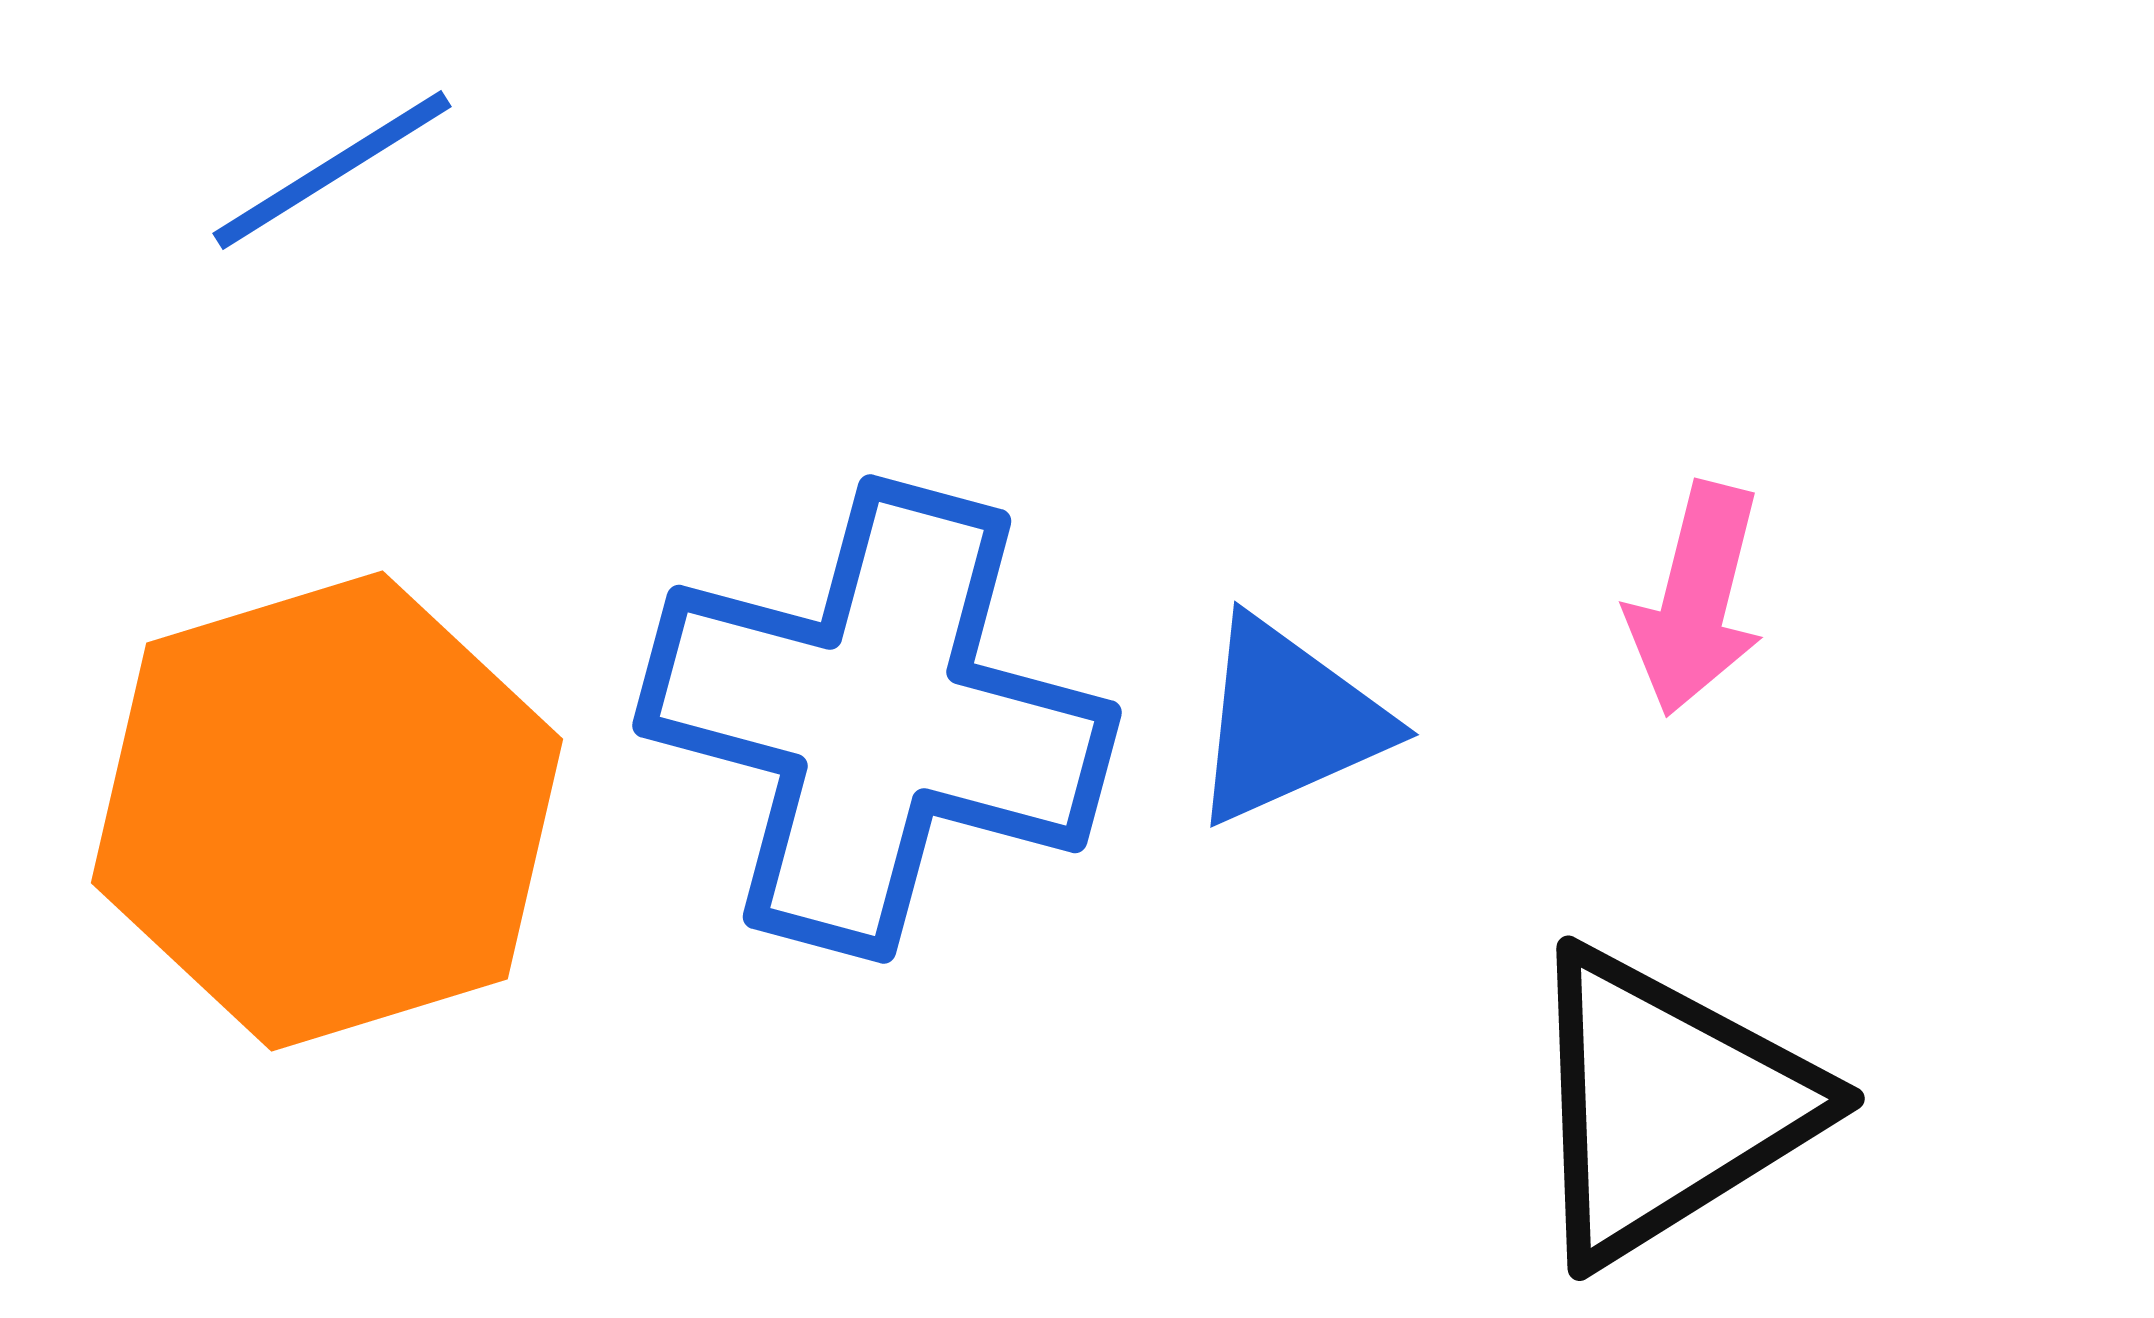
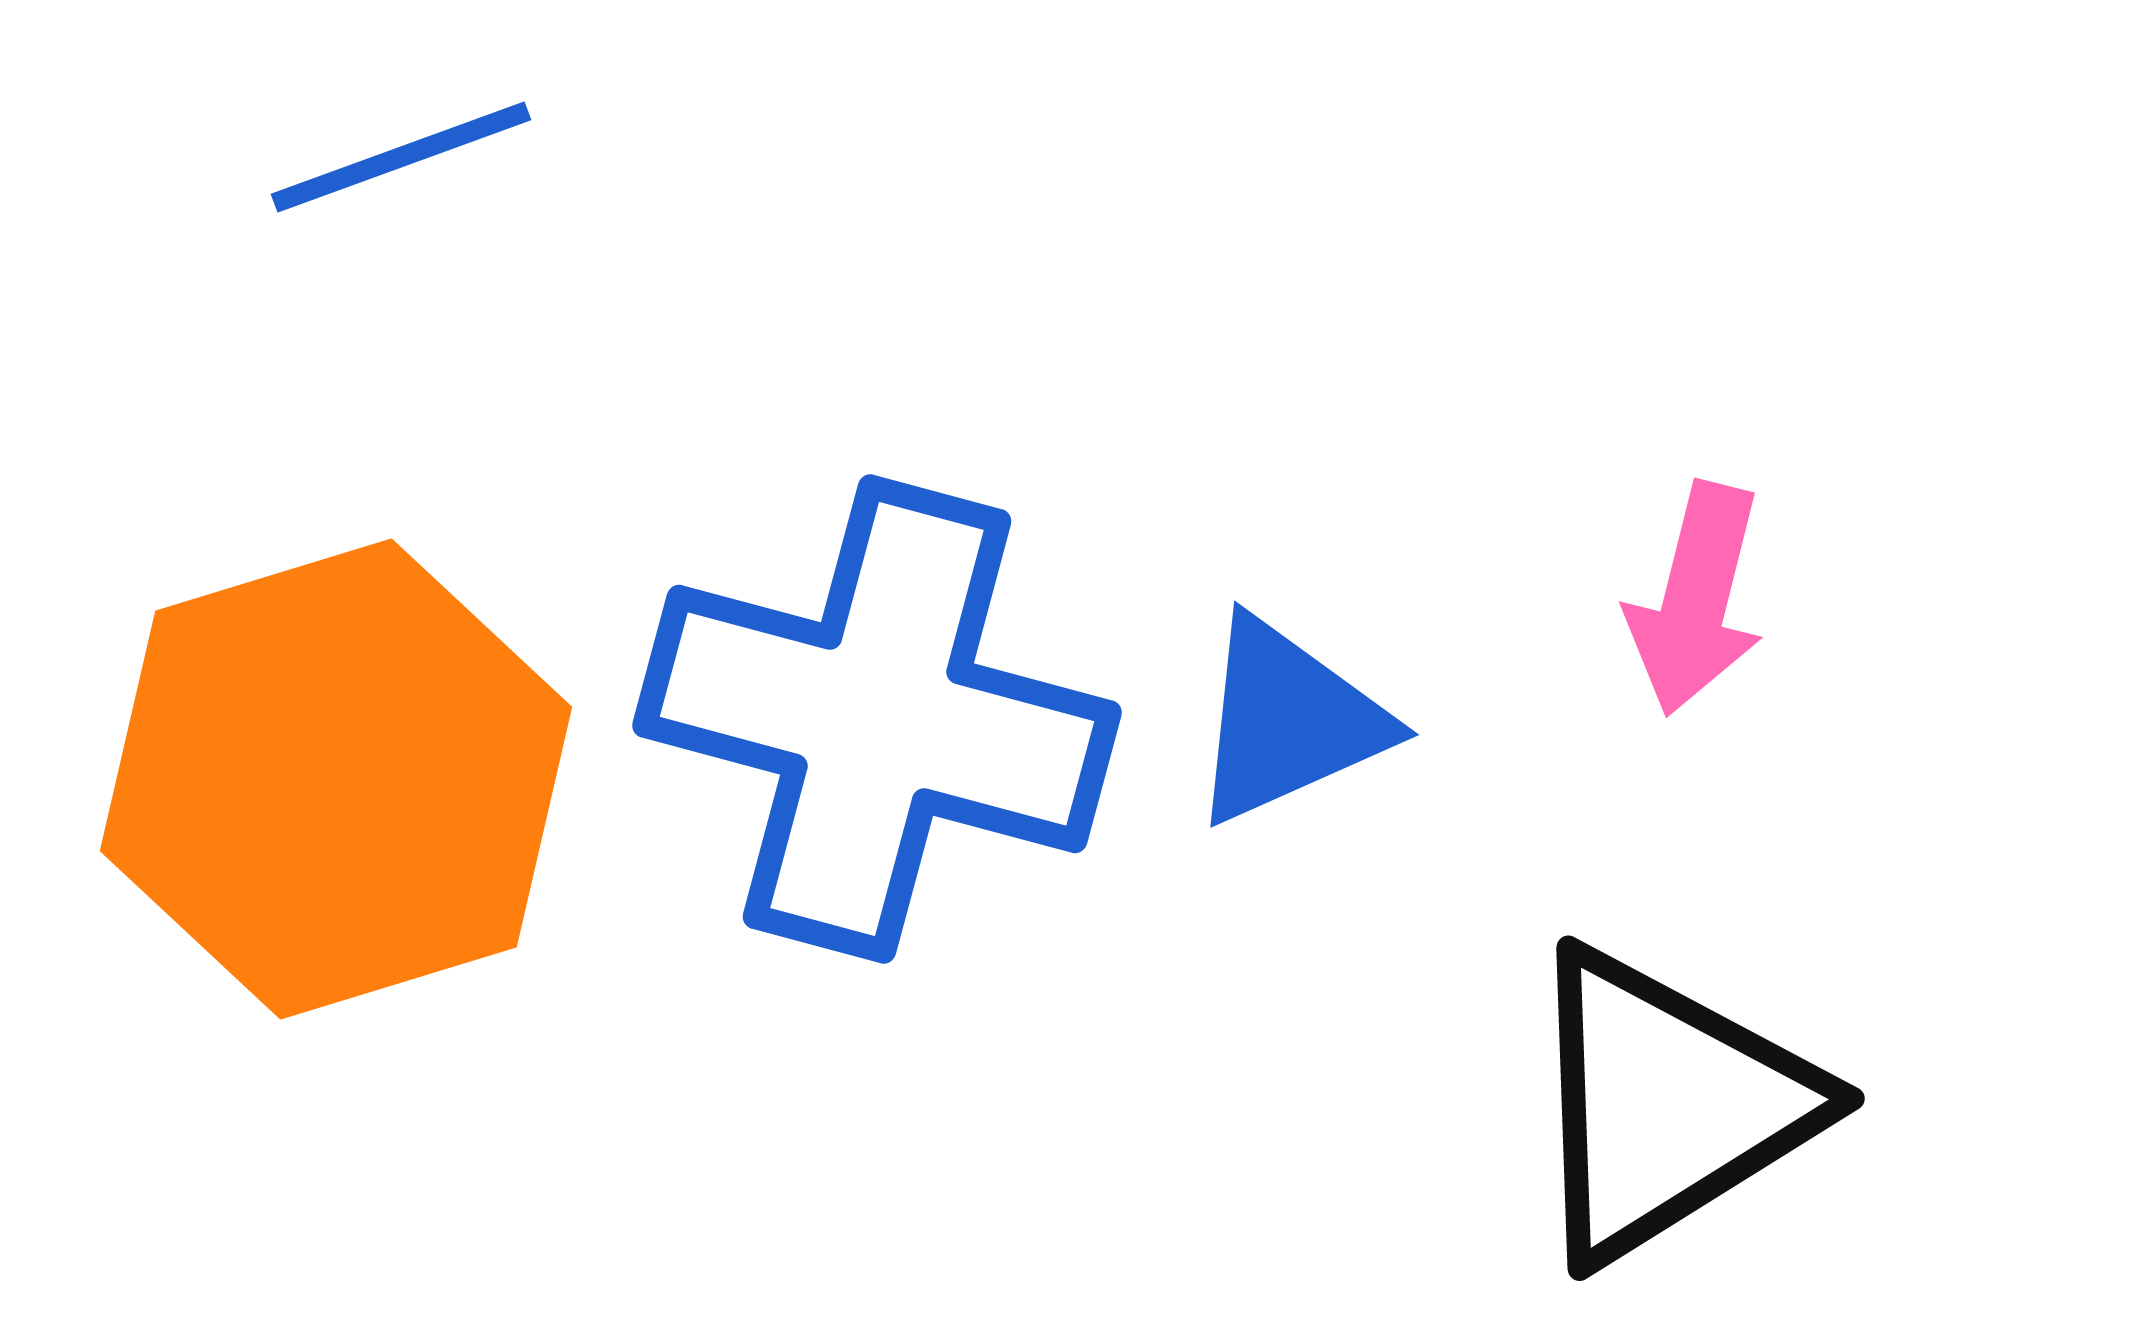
blue line: moved 69 px right, 13 px up; rotated 12 degrees clockwise
orange hexagon: moved 9 px right, 32 px up
